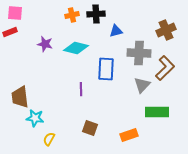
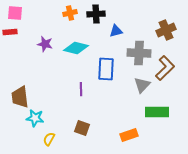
orange cross: moved 2 px left, 2 px up
red rectangle: rotated 16 degrees clockwise
brown square: moved 8 px left
